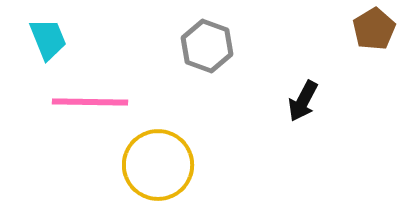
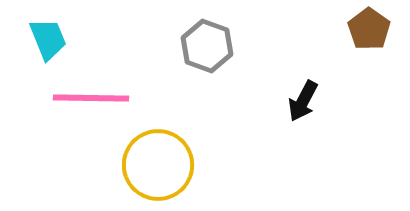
brown pentagon: moved 5 px left; rotated 6 degrees counterclockwise
pink line: moved 1 px right, 4 px up
